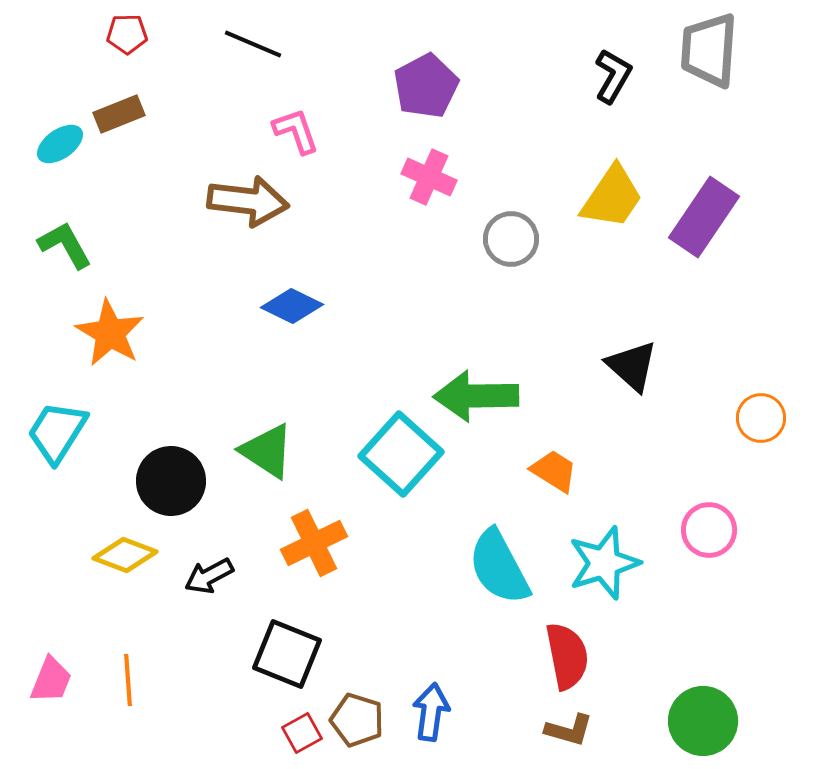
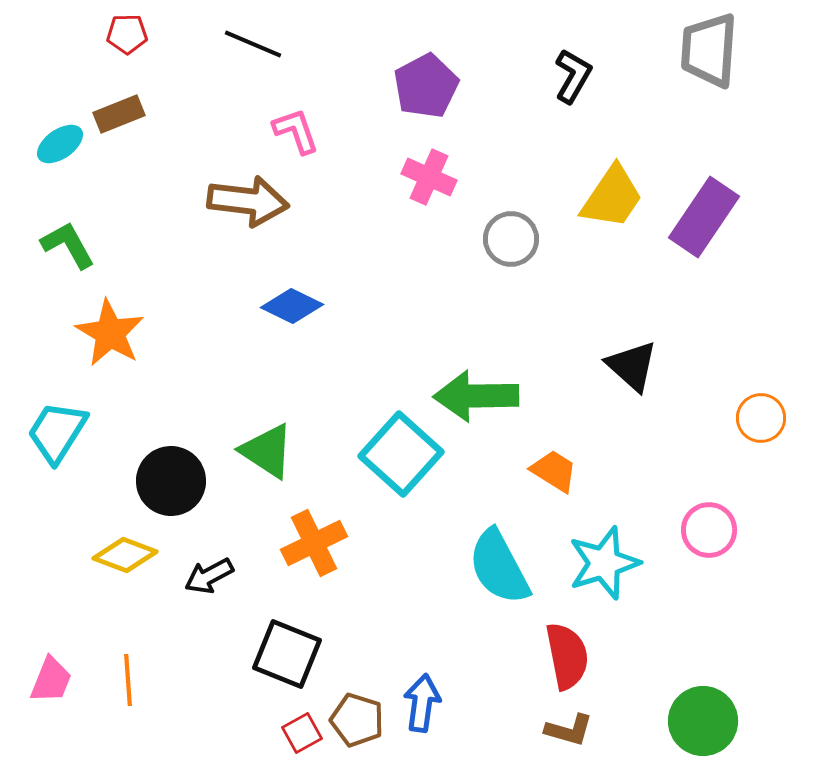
black L-shape: moved 40 px left
green L-shape: moved 3 px right
blue arrow: moved 9 px left, 9 px up
